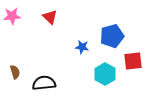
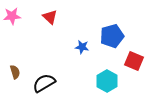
red square: moved 1 px right; rotated 30 degrees clockwise
cyan hexagon: moved 2 px right, 7 px down
black semicircle: rotated 25 degrees counterclockwise
